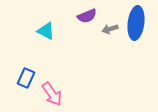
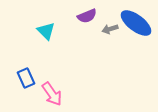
blue ellipse: rotated 60 degrees counterclockwise
cyan triangle: rotated 18 degrees clockwise
blue rectangle: rotated 48 degrees counterclockwise
